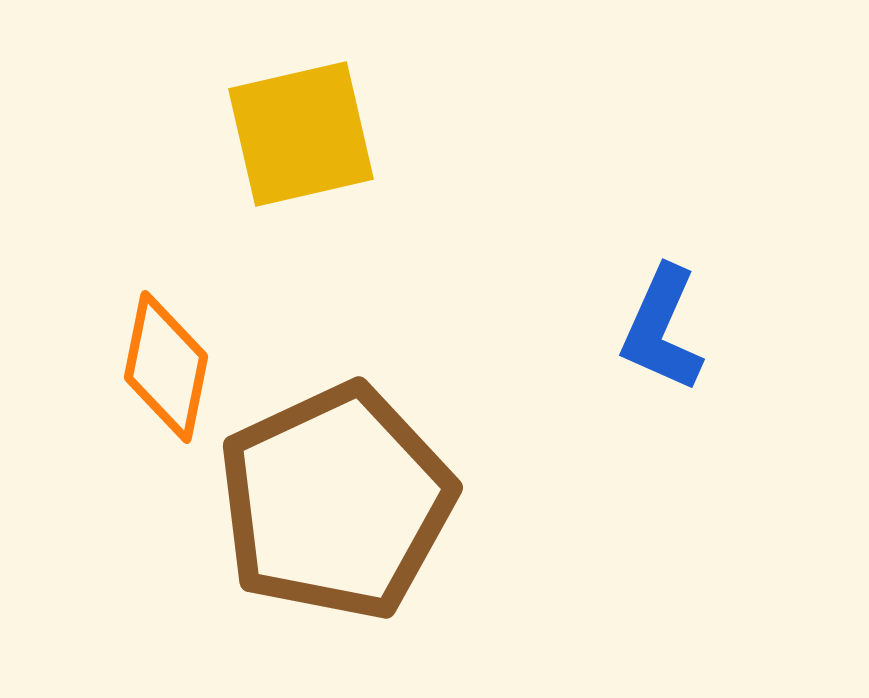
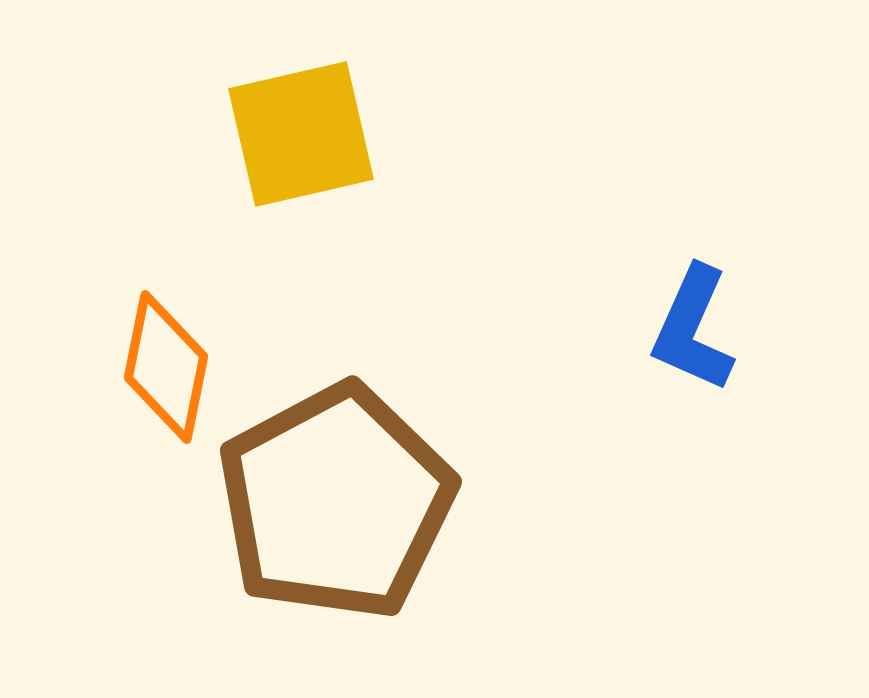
blue L-shape: moved 31 px right
brown pentagon: rotated 3 degrees counterclockwise
